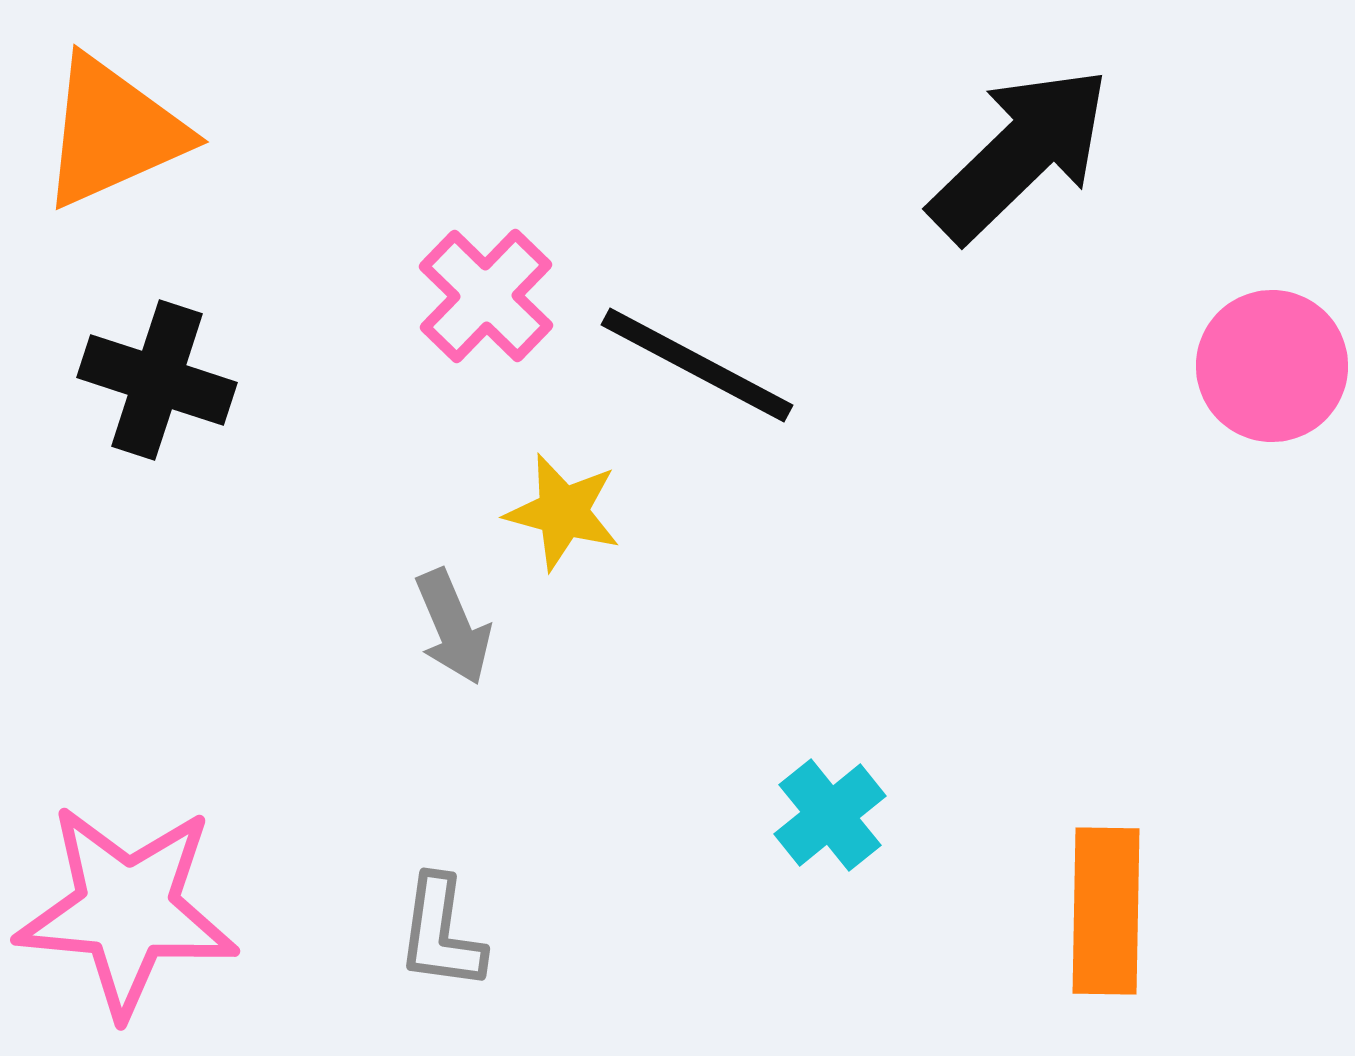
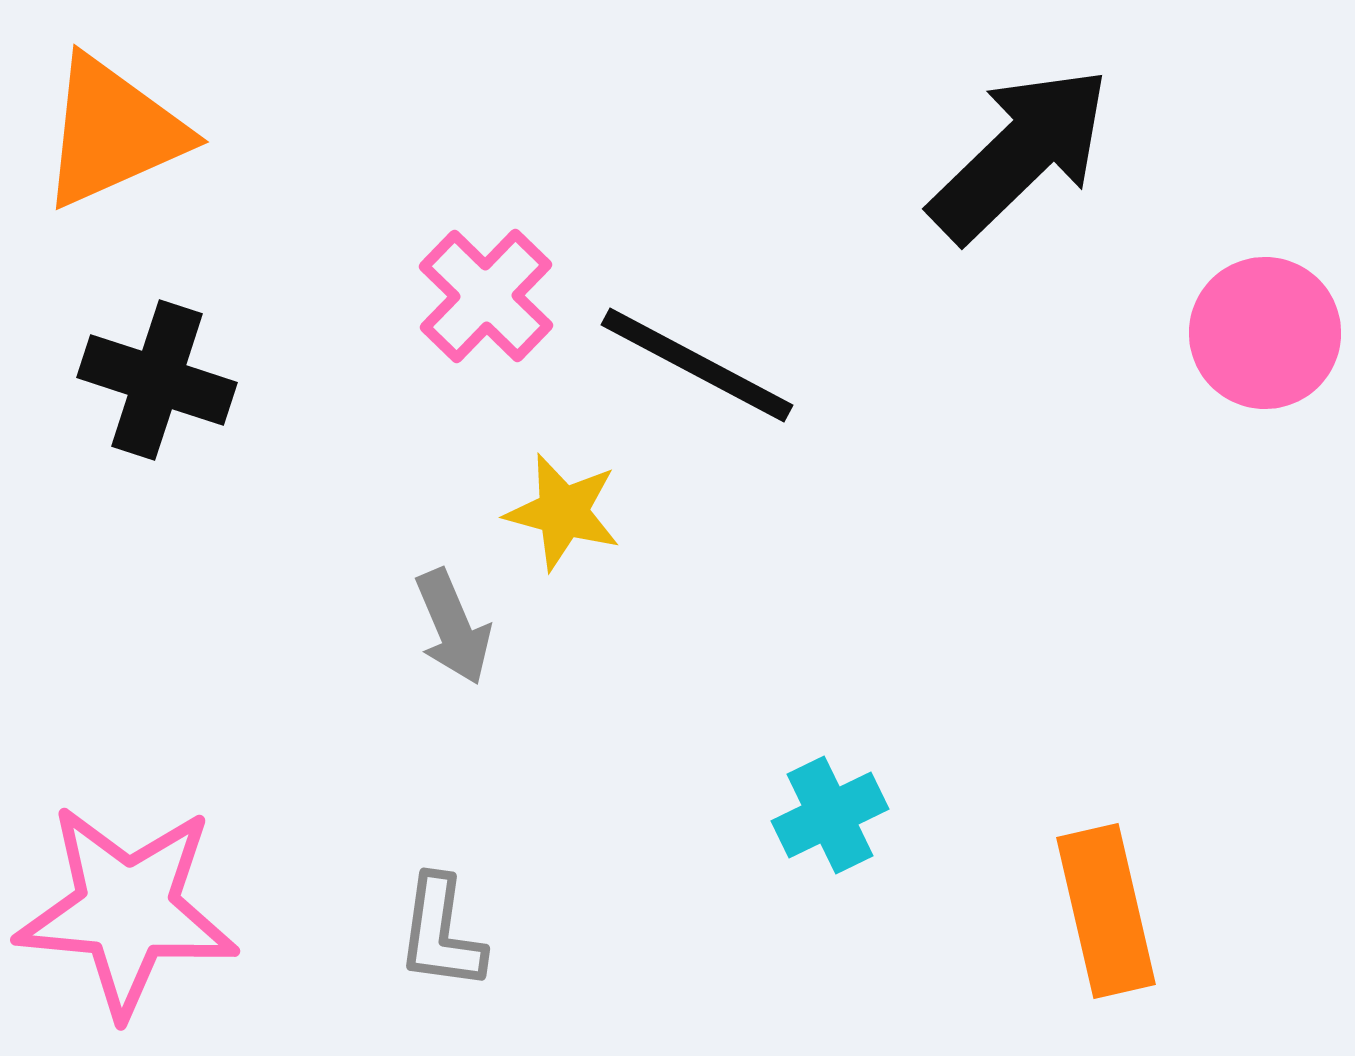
pink circle: moved 7 px left, 33 px up
cyan cross: rotated 13 degrees clockwise
orange rectangle: rotated 14 degrees counterclockwise
